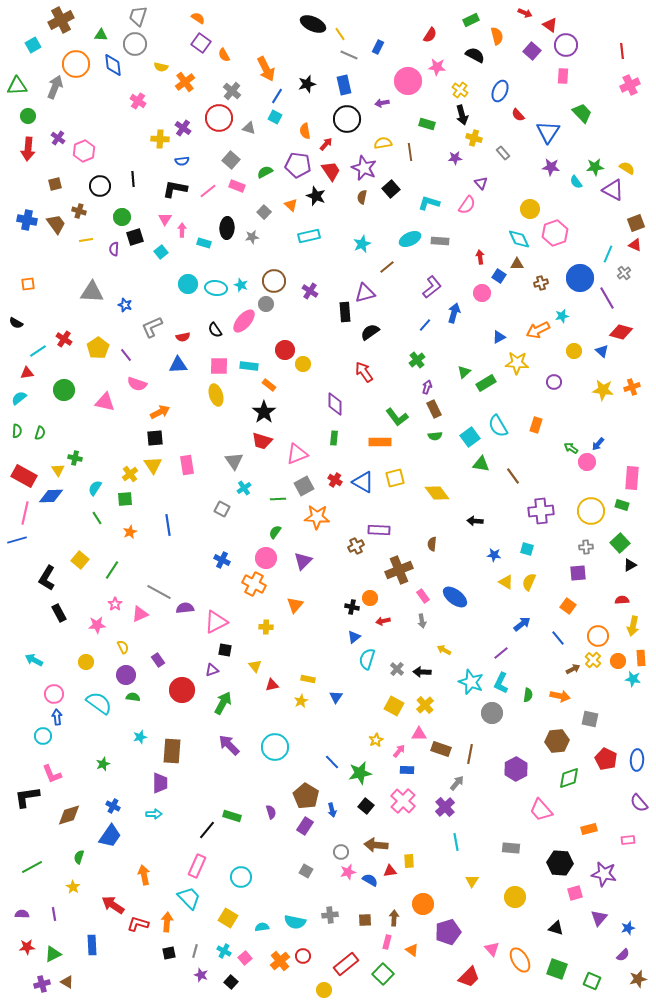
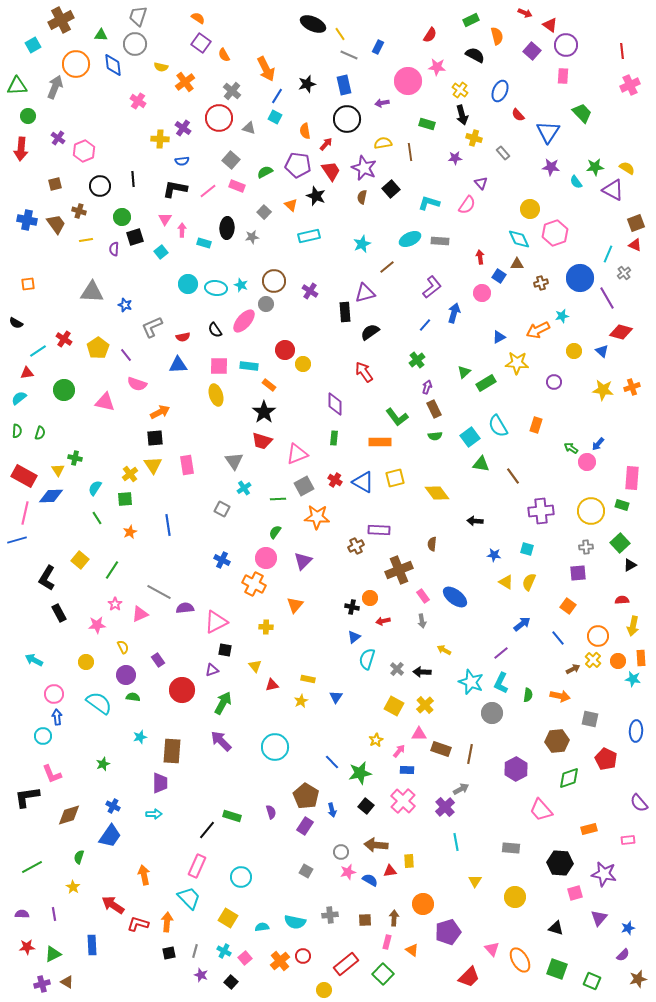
red arrow at (28, 149): moved 7 px left
purple arrow at (229, 745): moved 8 px left, 4 px up
blue ellipse at (637, 760): moved 1 px left, 29 px up
gray arrow at (457, 783): moved 4 px right, 6 px down; rotated 21 degrees clockwise
yellow triangle at (472, 881): moved 3 px right
